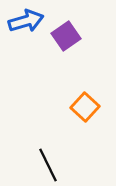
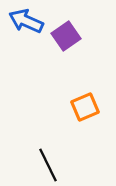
blue arrow: rotated 140 degrees counterclockwise
orange square: rotated 24 degrees clockwise
